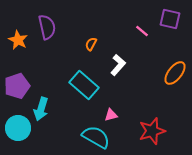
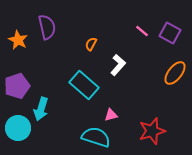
purple square: moved 14 px down; rotated 15 degrees clockwise
cyan semicircle: rotated 12 degrees counterclockwise
